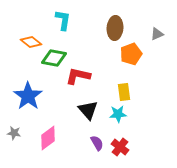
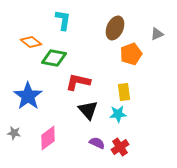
brown ellipse: rotated 20 degrees clockwise
red L-shape: moved 6 px down
purple semicircle: rotated 35 degrees counterclockwise
red cross: rotated 18 degrees clockwise
